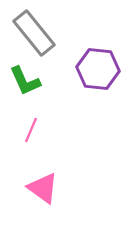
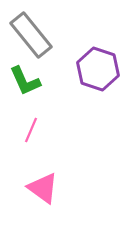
gray rectangle: moved 3 px left, 2 px down
purple hexagon: rotated 12 degrees clockwise
